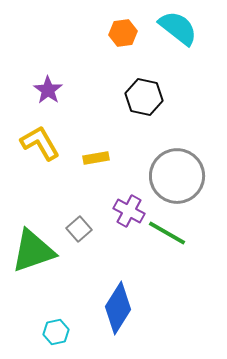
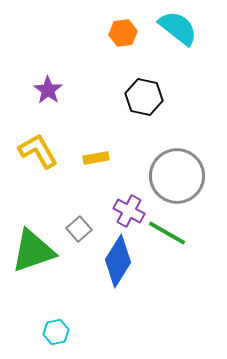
yellow L-shape: moved 2 px left, 8 px down
blue diamond: moved 47 px up
